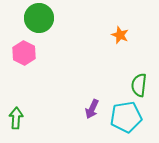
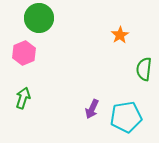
orange star: rotated 18 degrees clockwise
pink hexagon: rotated 10 degrees clockwise
green semicircle: moved 5 px right, 16 px up
green arrow: moved 7 px right, 20 px up; rotated 15 degrees clockwise
